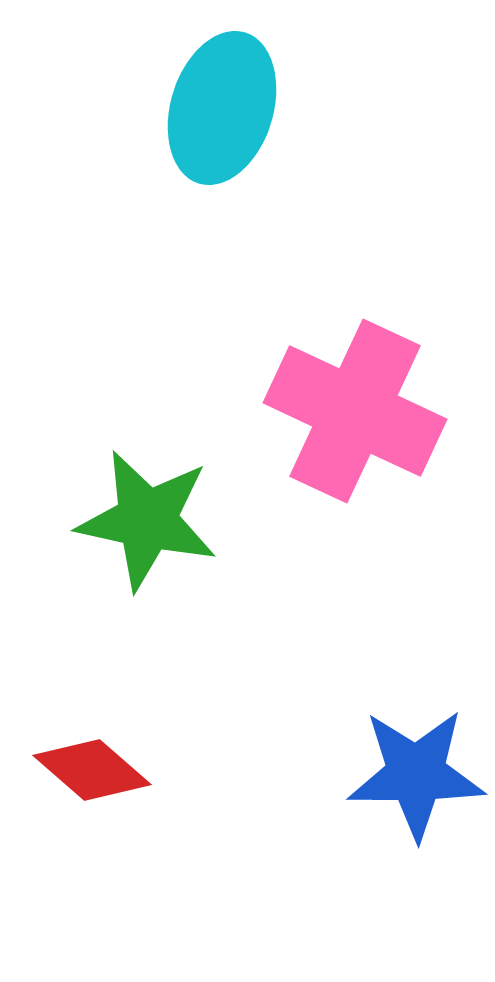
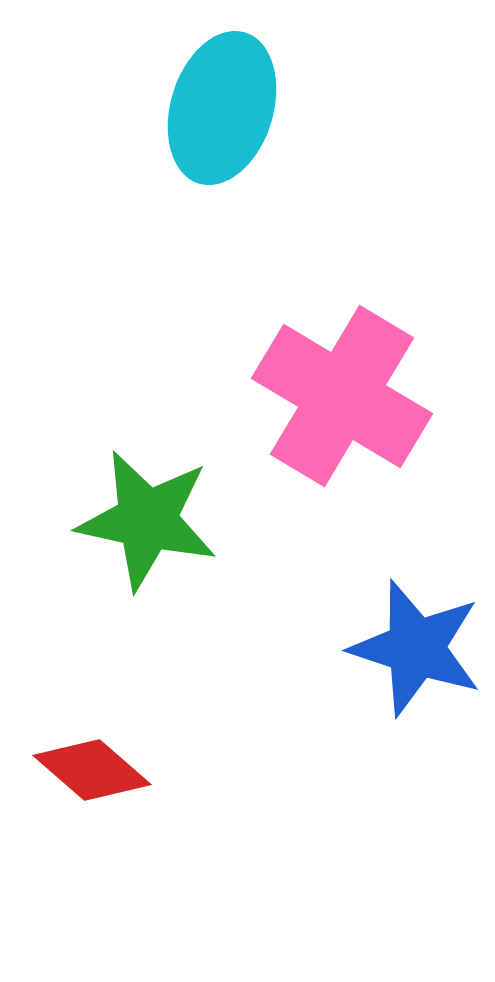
pink cross: moved 13 px left, 15 px up; rotated 6 degrees clockwise
blue star: moved 126 px up; rotated 18 degrees clockwise
